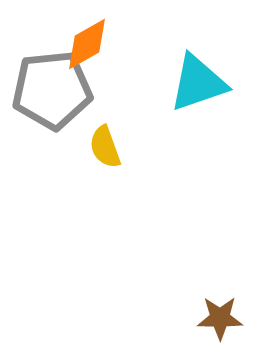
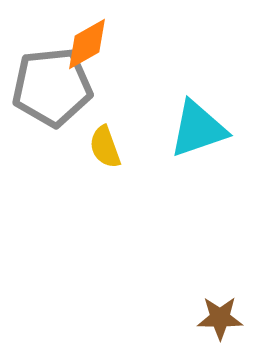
cyan triangle: moved 46 px down
gray pentagon: moved 3 px up
